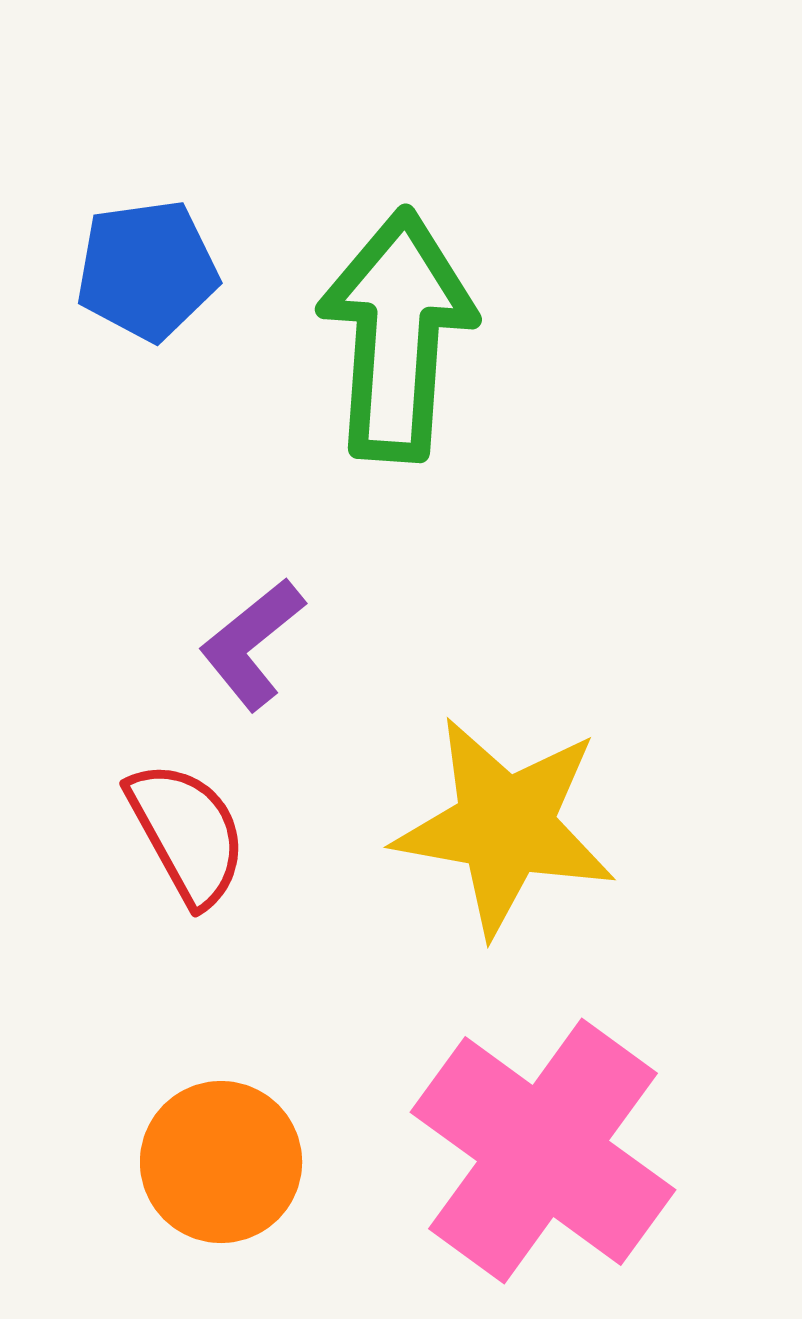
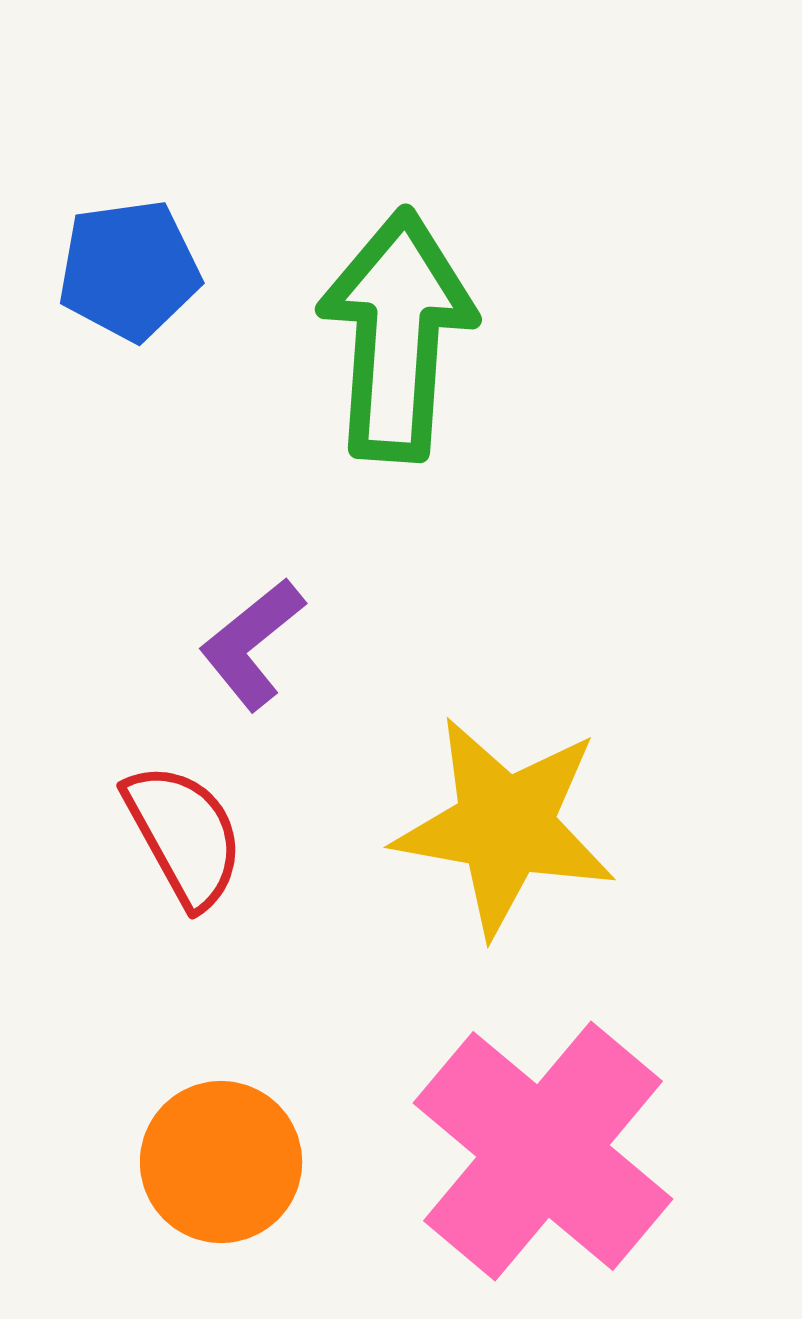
blue pentagon: moved 18 px left
red semicircle: moved 3 px left, 2 px down
pink cross: rotated 4 degrees clockwise
